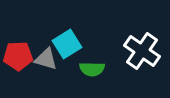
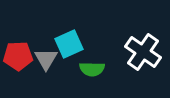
cyan square: moved 2 px right; rotated 8 degrees clockwise
white cross: moved 1 px right, 1 px down
gray triangle: rotated 45 degrees clockwise
